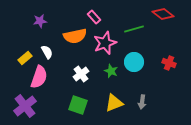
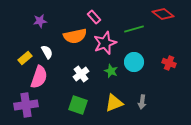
purple cross: moved 1 px right, 1 px up; rotated 30 degrees clockwise
